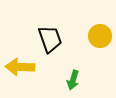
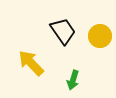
black trapezoid: moved 13 px right, 8 px up; rotated 16 degrees counterclockwise
yellow arrow: moved 11 px right, 4 px up; rotated 44 degrees clockwise
